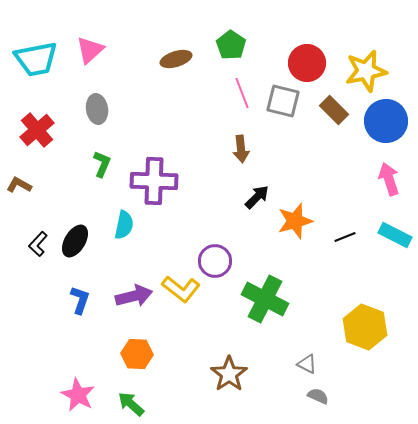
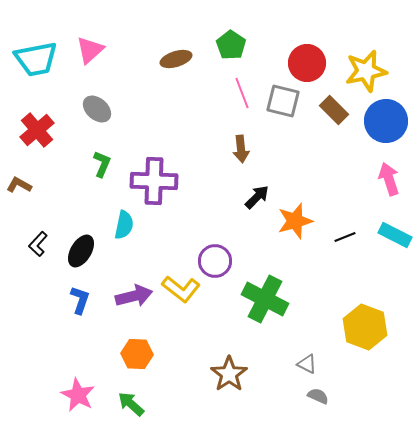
gray ellipse: rotated 40 degrees counterclockwise
black ellipse: moved 6 px right, 10 px down
